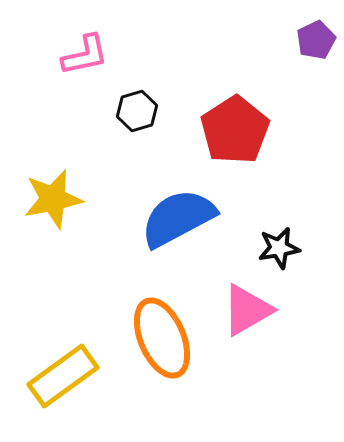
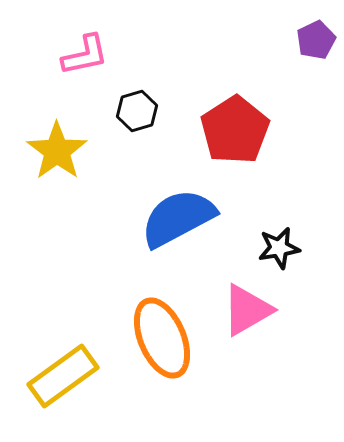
yellow star: moved 4 px right, 48 px up; rotated 24 degrees counterclockwise
